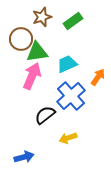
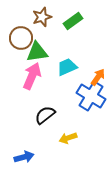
brown circle: moved 1 px up
cyan trapezoid: moved 3 px down
blue cross: moved 20 px right; rotated 16 degrees counterclockwise
